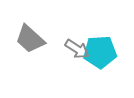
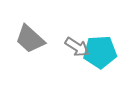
gray arrow: moved 2 px up
